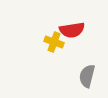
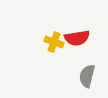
red semicircle: moved 5 px right, 8 px down
